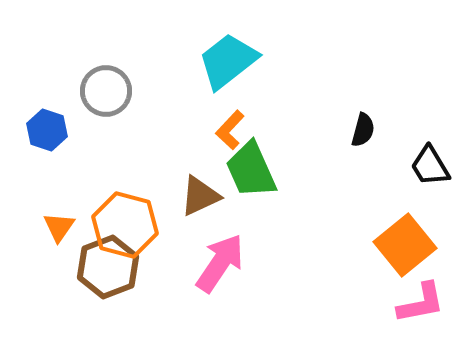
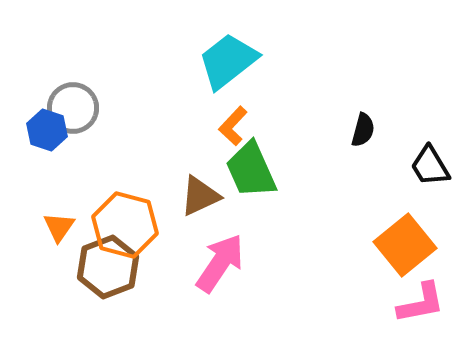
gray circle: moved 33 px left, 17 px down
orange L-shape: moved 3 px right, 4 px up
